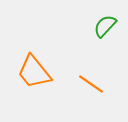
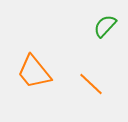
orange line: rotated 8 degrees clockwise
